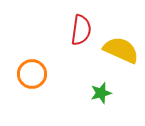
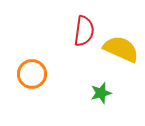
red semicircle: moved 3 px right, 1 px down
yellow semicircle: moved 1 px up
